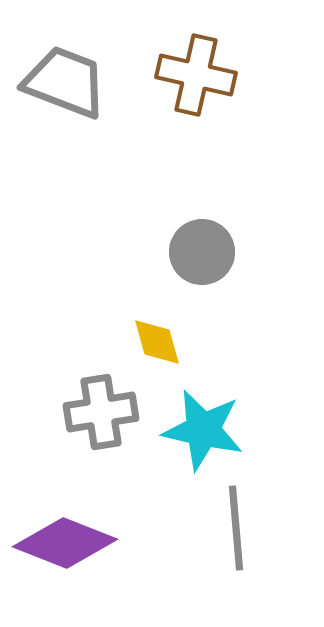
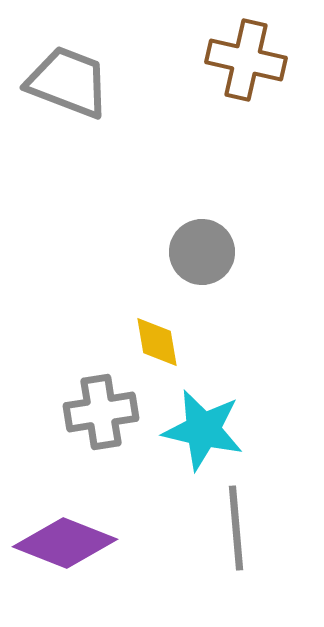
brown cross: moved 50 px right, 15 px up
gray trapezoid: moved 3 px right
yellow diamond: rotated 6 degrees clockwise
